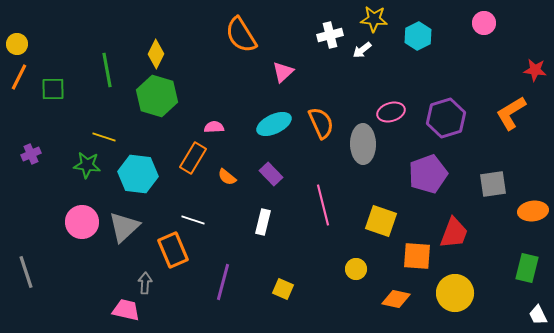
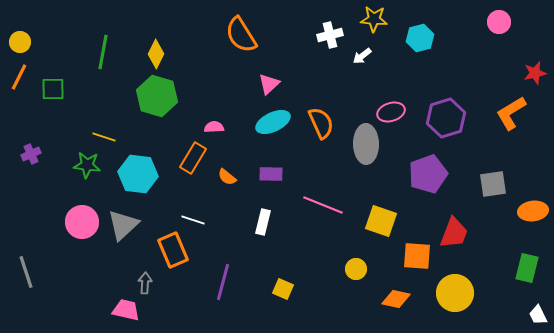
pink circle at (484, 23): moved 15 px right, 1 px up
cyan hexagon at (418, 36): moved 2 px right, 2 px down; rotated 12 degrees clockwise
yellow circle at (17, 44): moved 3 px right, 2 px up
white arrow at (362, 50): moved 6 px down
green line at (107, 70): moved 4 px left, 18 px up; rotated 20 degrees clockwise
red star at (535, 70): moved 3 px down; rotated 20 degrees counterclockwise
pink triangle at (283, 72): moved 14 px left, 12 px down
cyan ellipse at (274, 124): moved 1 px left, 2 px up
gray ellipse at (363, 144): moved 3 px right
purple rectangle at (271, 174): rotated 45 degrees counterclockwise
pink line at (323, 205): rotated 54 degrees counterclockwise
gray triangle at (124, 227): moved 1 px left, 2 px up
